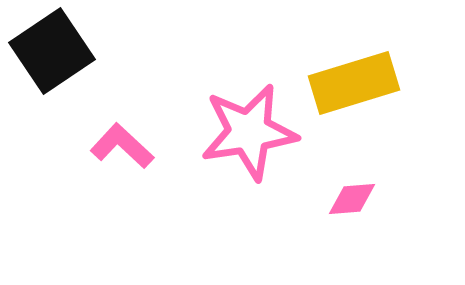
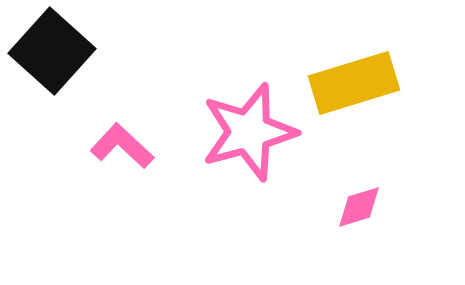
black square: rotated 14 degrees counterclockwise
pink star: rotated 6 degrees counterclockwise
pink diamond: moved 7 px right, 8 px down; rotated 12 degrees counterclockwise
